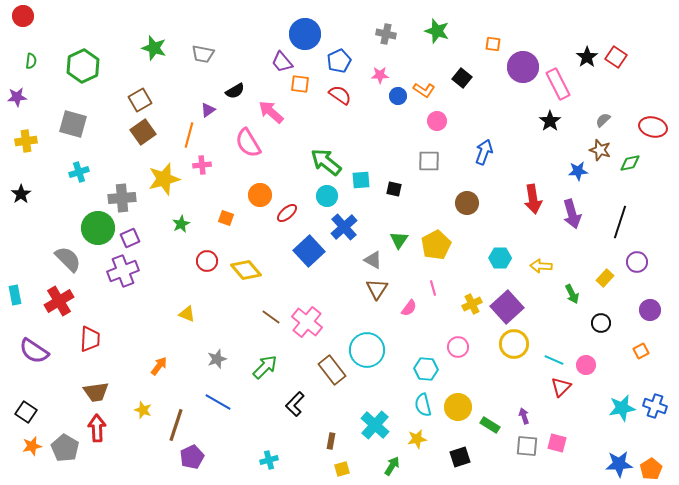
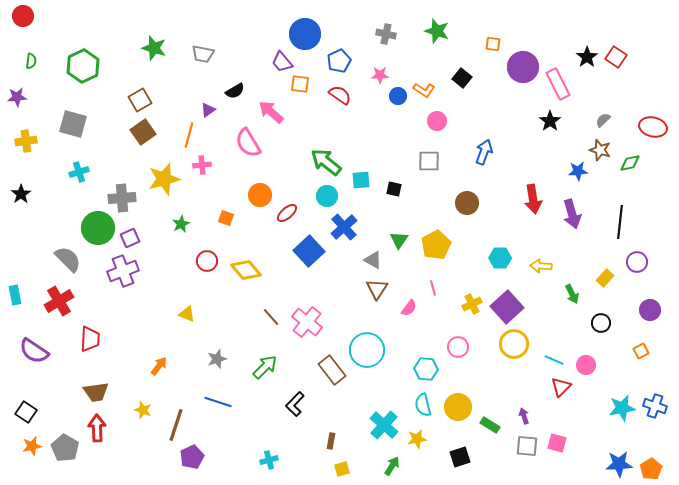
black line at (620, 222): rotated 12 degrees counterclockwise
brown line at (271, 317): rotated 12 degrees clockwise
blue line at (218, 402): rotated 12 degrees counterclockwise
cyan cross at (375, 425): moved 9 px right
